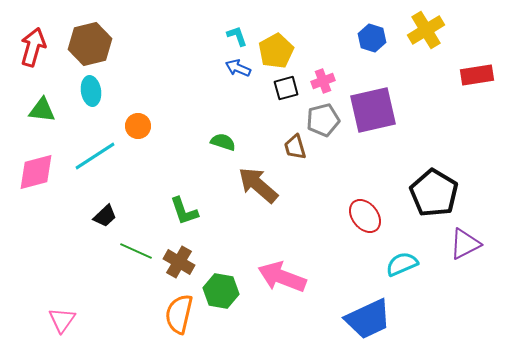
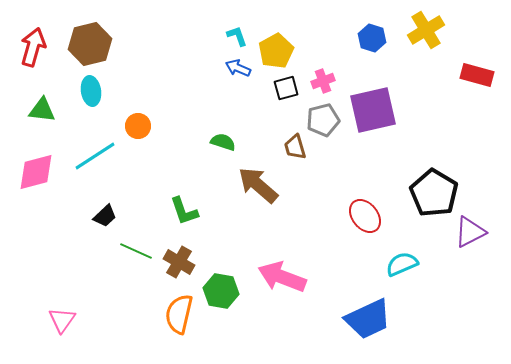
red rectangle: rotated 24 degrees clockwise
purple triangle: moved 5 px right, 12 px up
